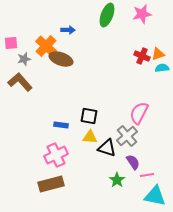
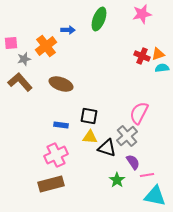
green ellipse: moved 8 px left, 4 px down
orange cross: rotated 10 degrees clockwise
brown ellipse: moved 25 px down
